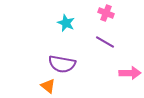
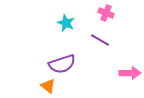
purple line: moved 5 px left, 2 px up
purple semicircle: rotated 28 degrees counterclockwise
